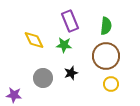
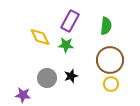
purple rectangle: rotated 50 degrees clockwise
yellow diamond: moved 6 px right, 3 px up
green star: moved 2 px right
brown circle: moved 4 px right, 4 px down
black star: moved 3 px down
gray circle: moved 4 px right
purple star: moved 9 px right
